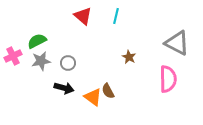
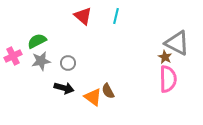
brown star: moved 36 px right
